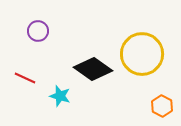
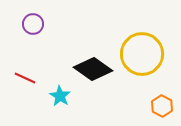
purple circle: moved 5 px left, 7 px up
cyan star: rotated 15 degrees clockwise
